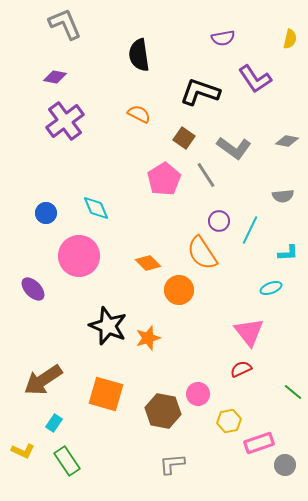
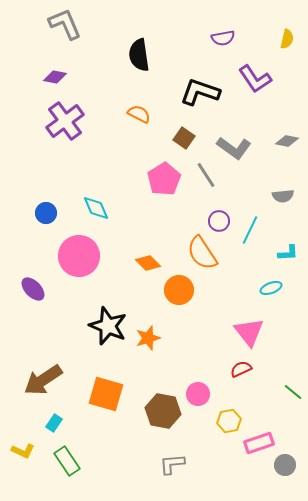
yellow semicircle at (290, 39): moved 3 px left
